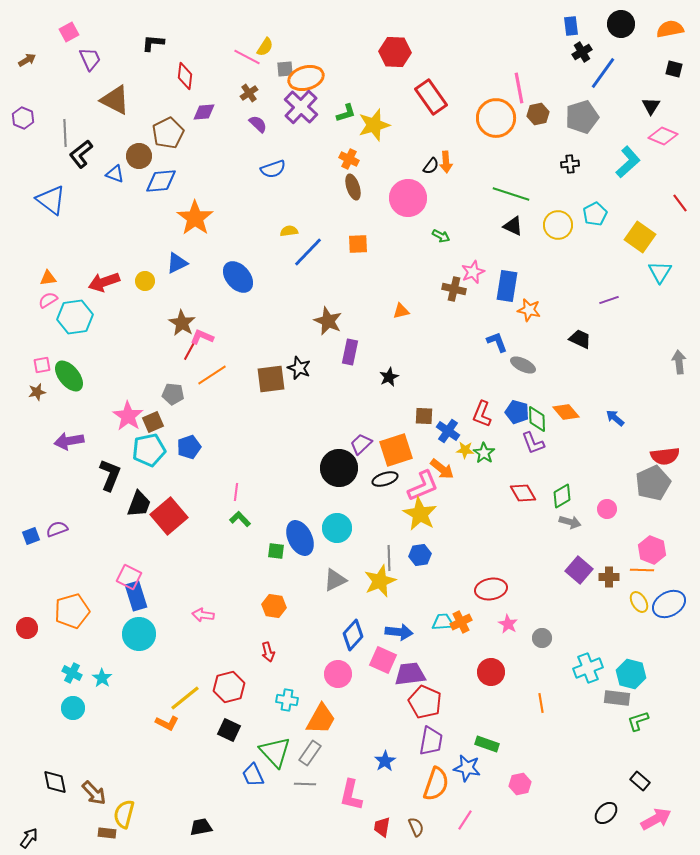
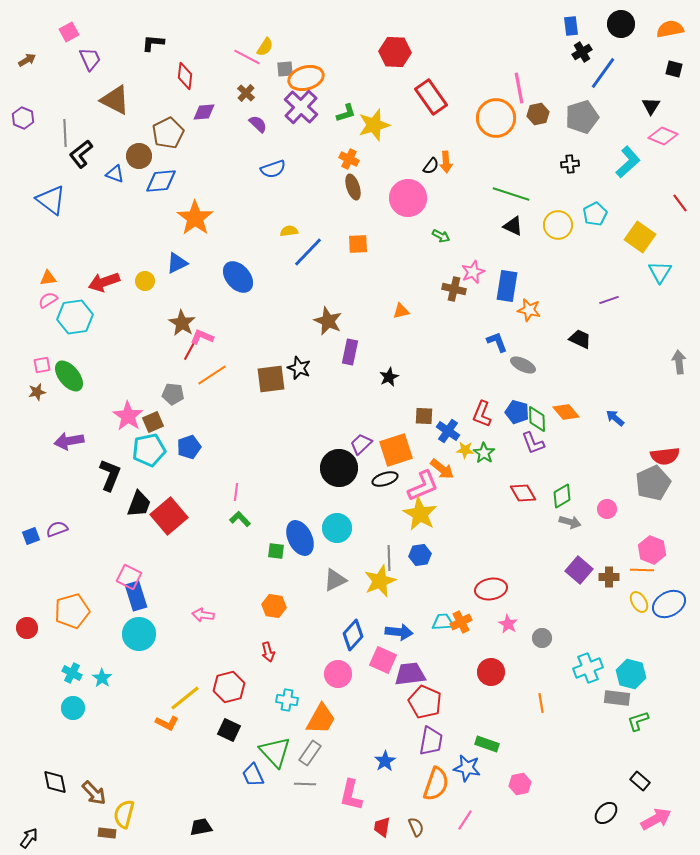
brown cross at (249, 93): moved 3 px left; rotated 12 degrees counterclockwise
